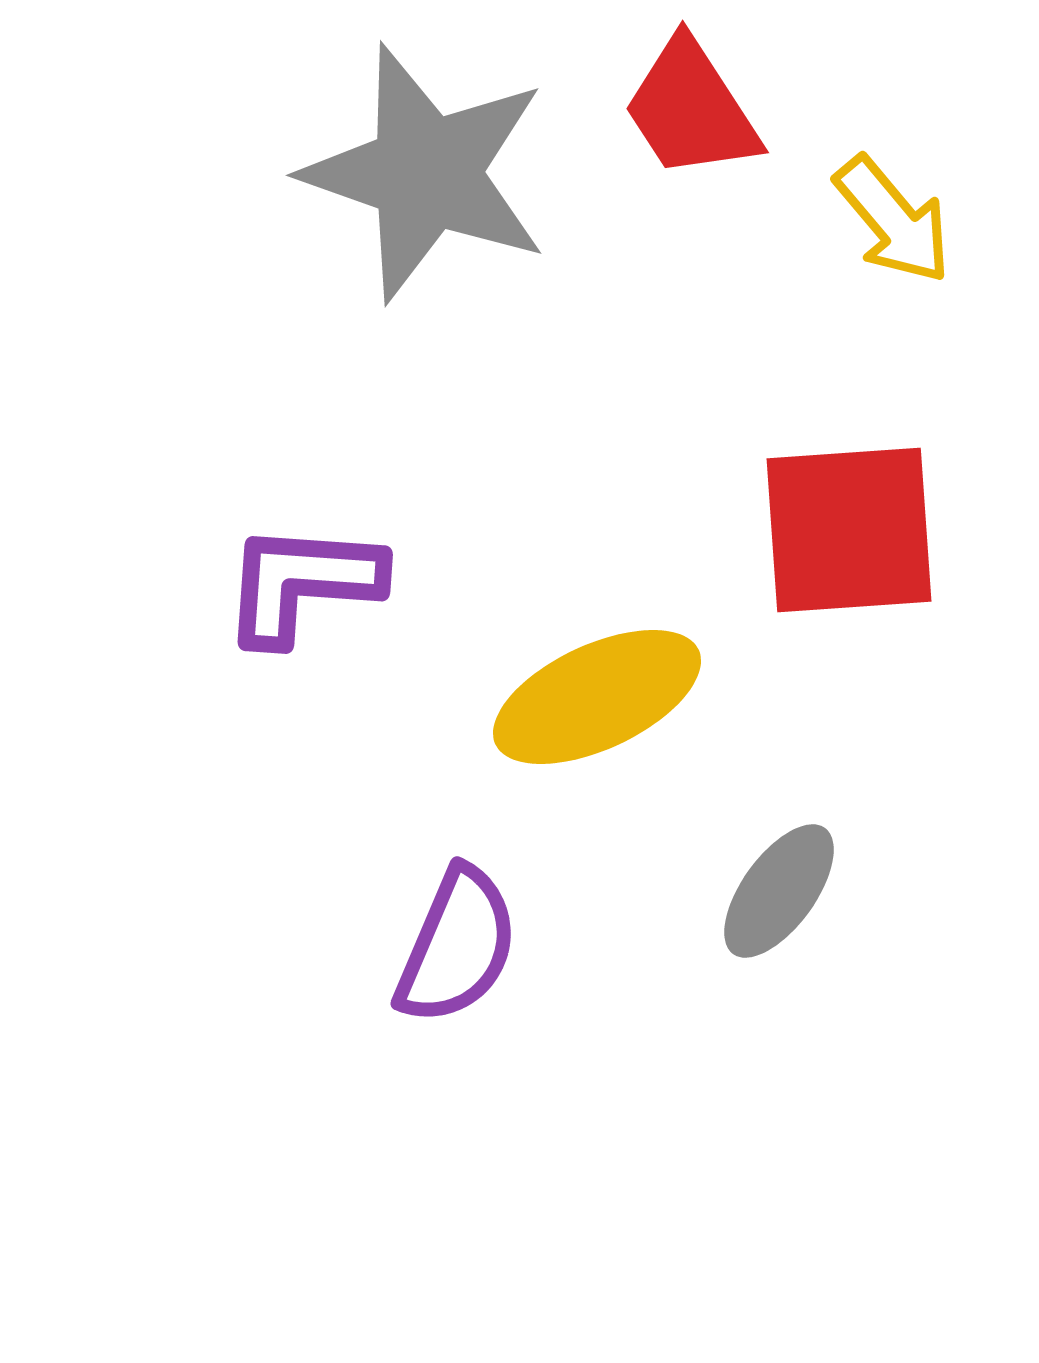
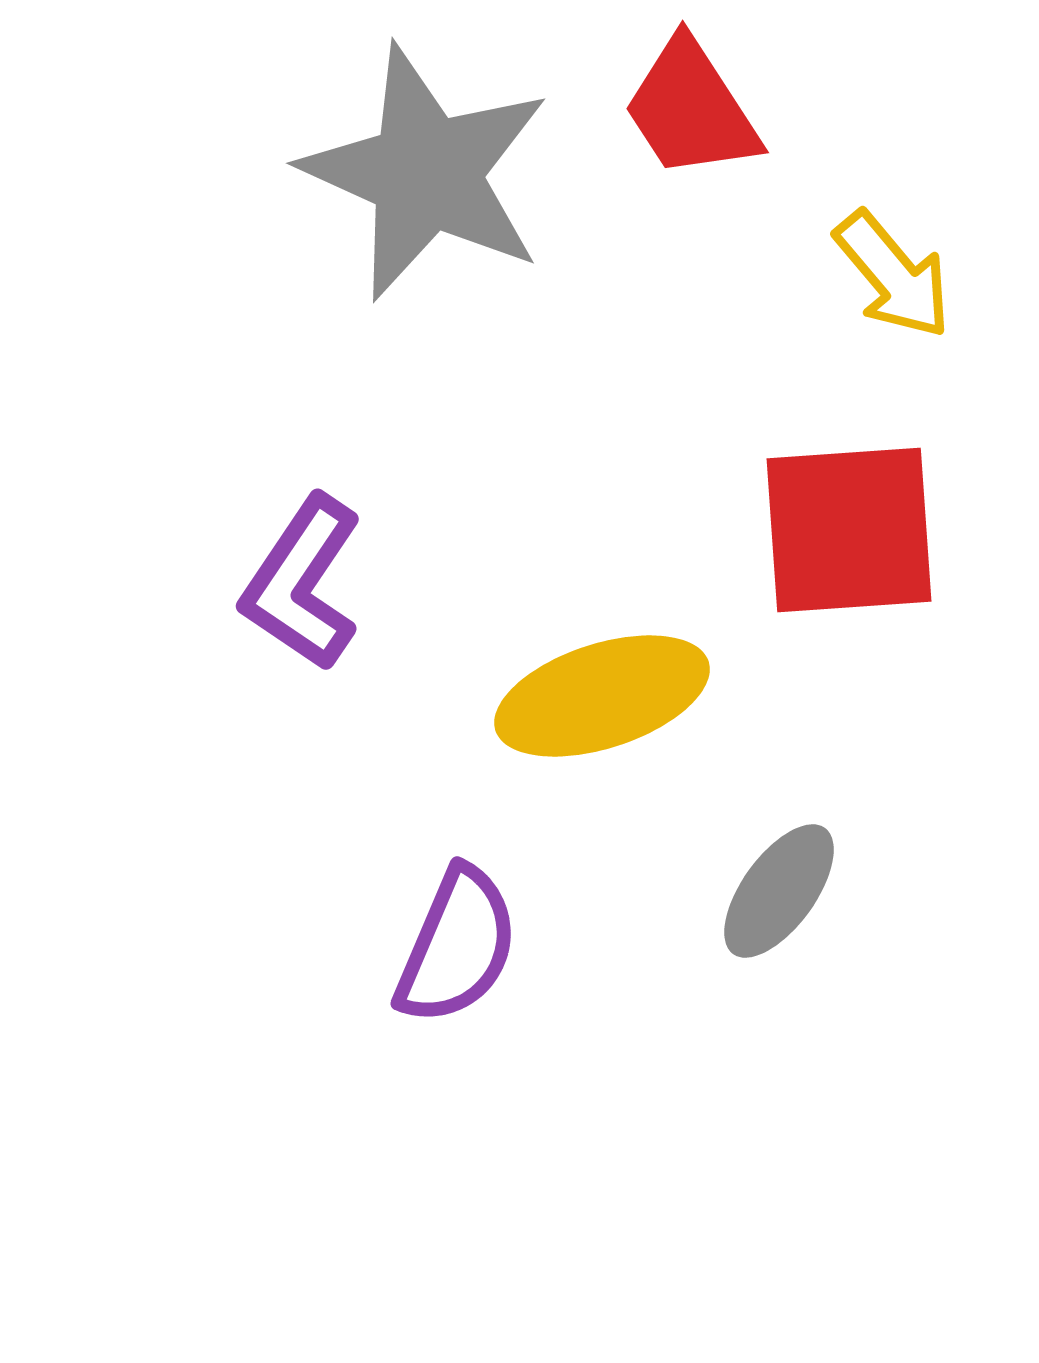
gray star: rotated 5 degrees clockwise
yellow arrow: moved 55 px down
purple L-shape: rotated 60 degrees counterclockwise
yellow ellipse: moved 5 px right, 1 px up; rotated 7 degrees clockwise
